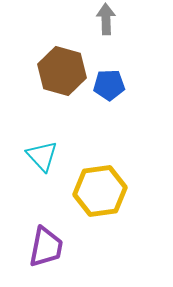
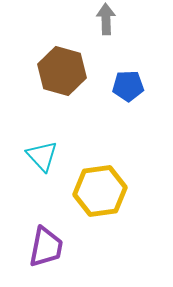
blue pentagon: moved 19 px right, 1 px down
